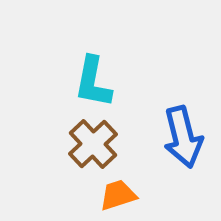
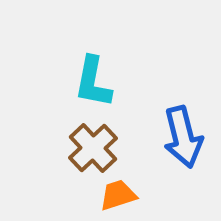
brown cross: moved 4 px down
